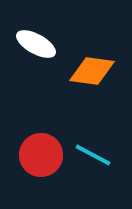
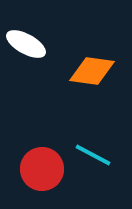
white ellipse: moved 10 px left
red circle: moved 1 px right, 14 px down
